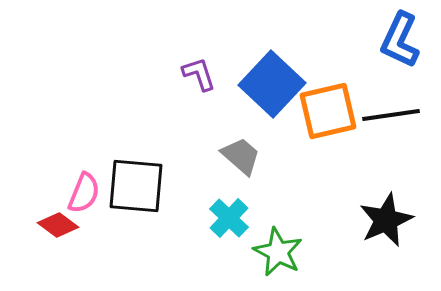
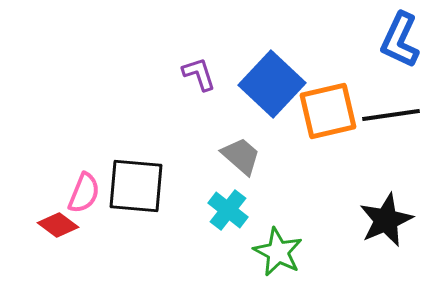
cyan cross: moved 1 px left, 8 px up; rotated 6 degrees counterclockwise
